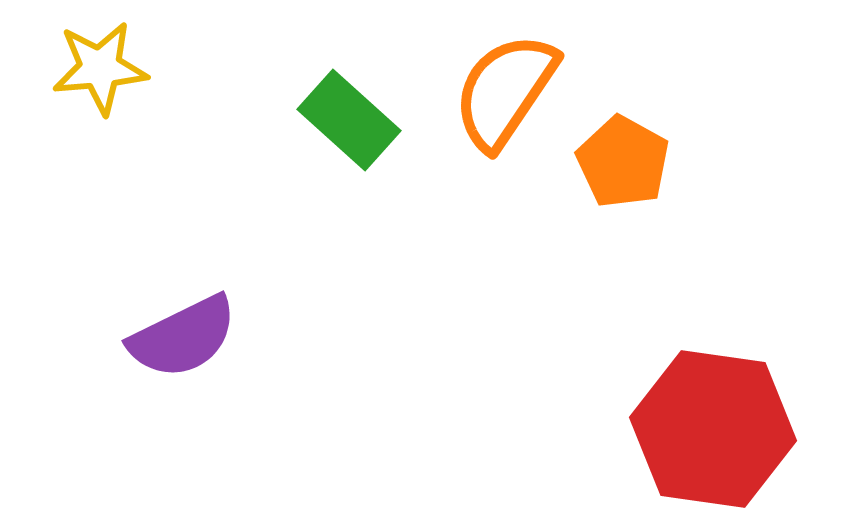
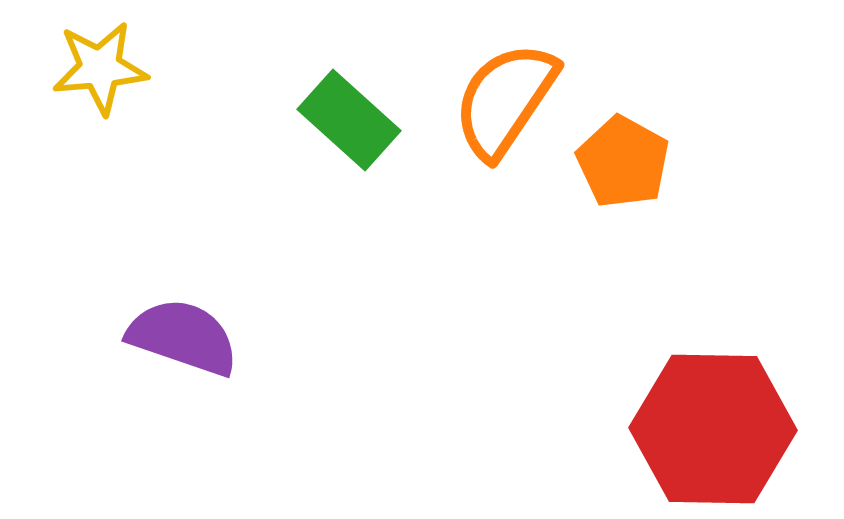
orange semicircle: moved 9 px down
purple semicircle: rotated 135 degrees counterclockwise
red hexagon: rotated 7 degrees counterclockwise
